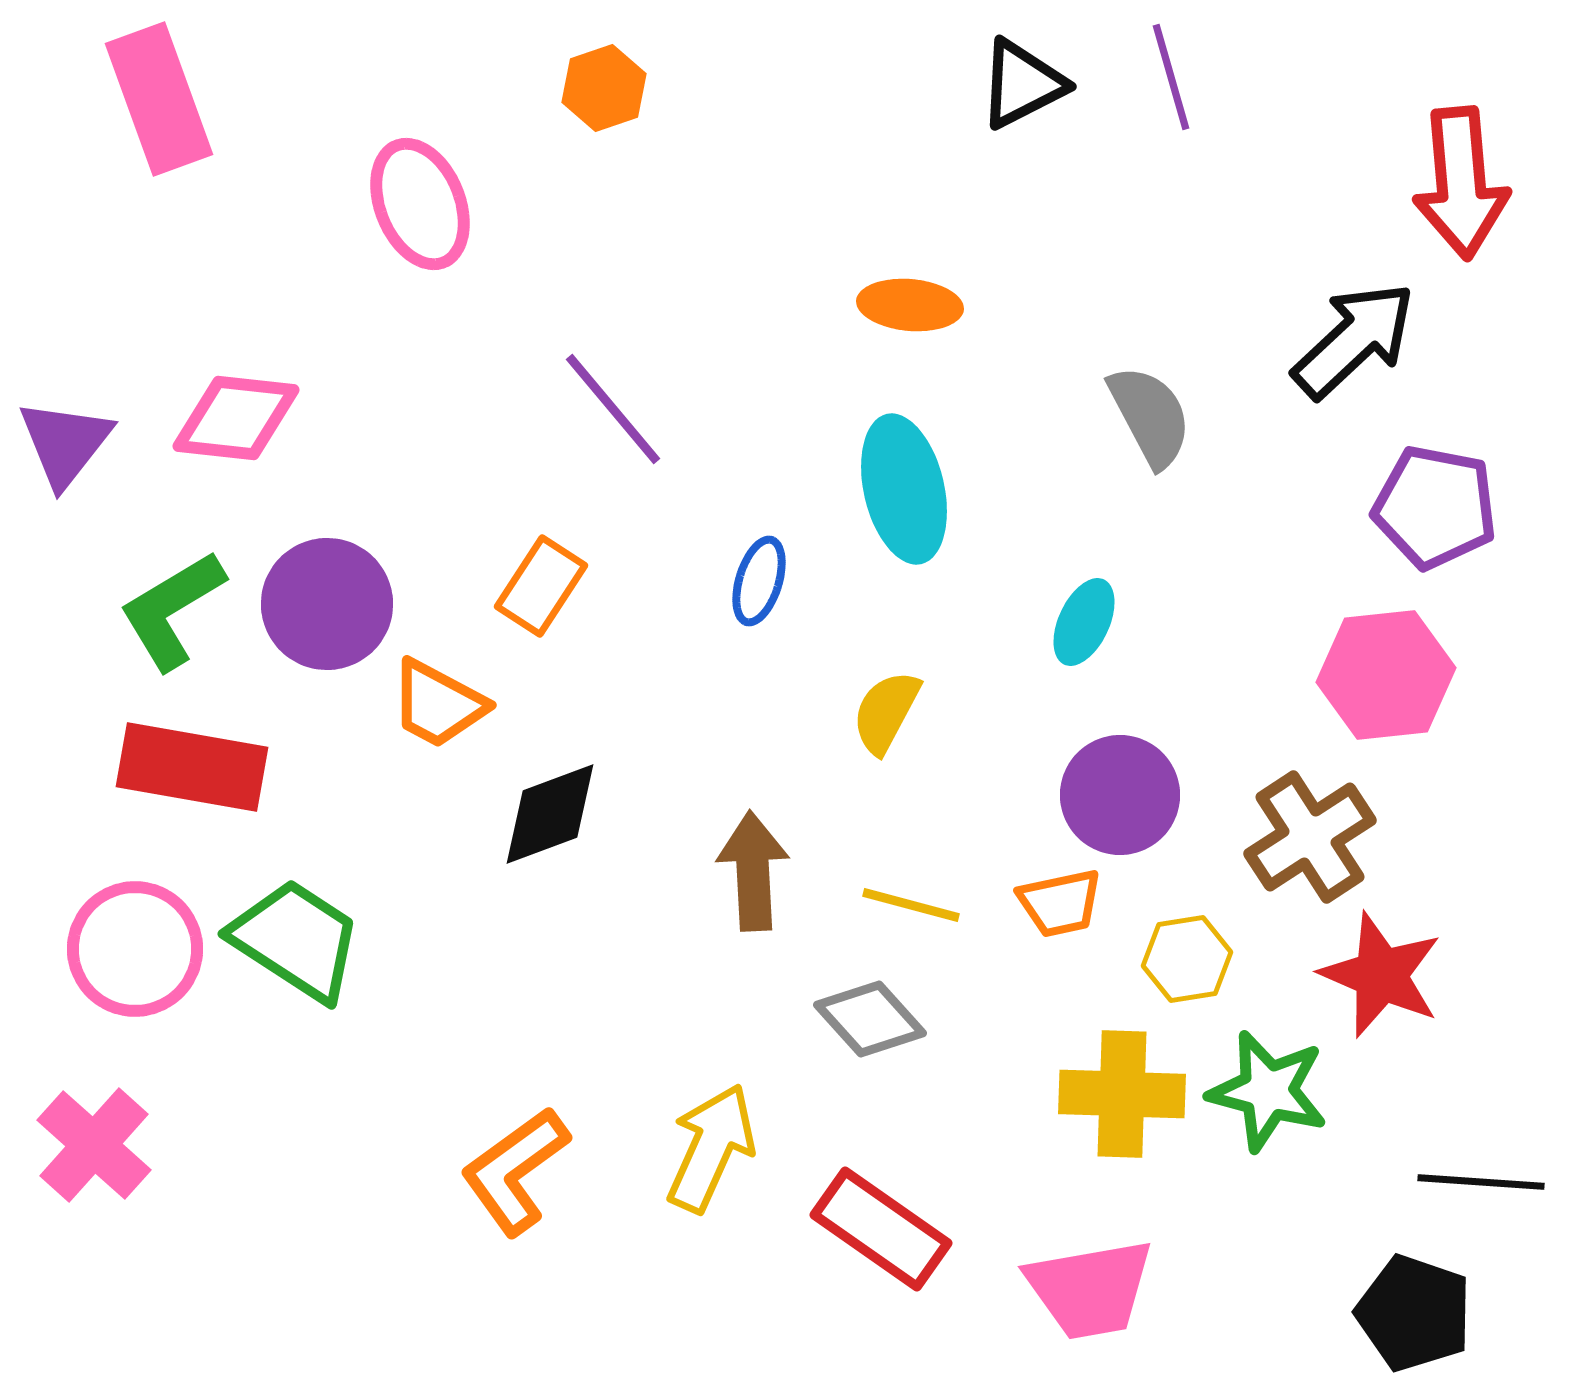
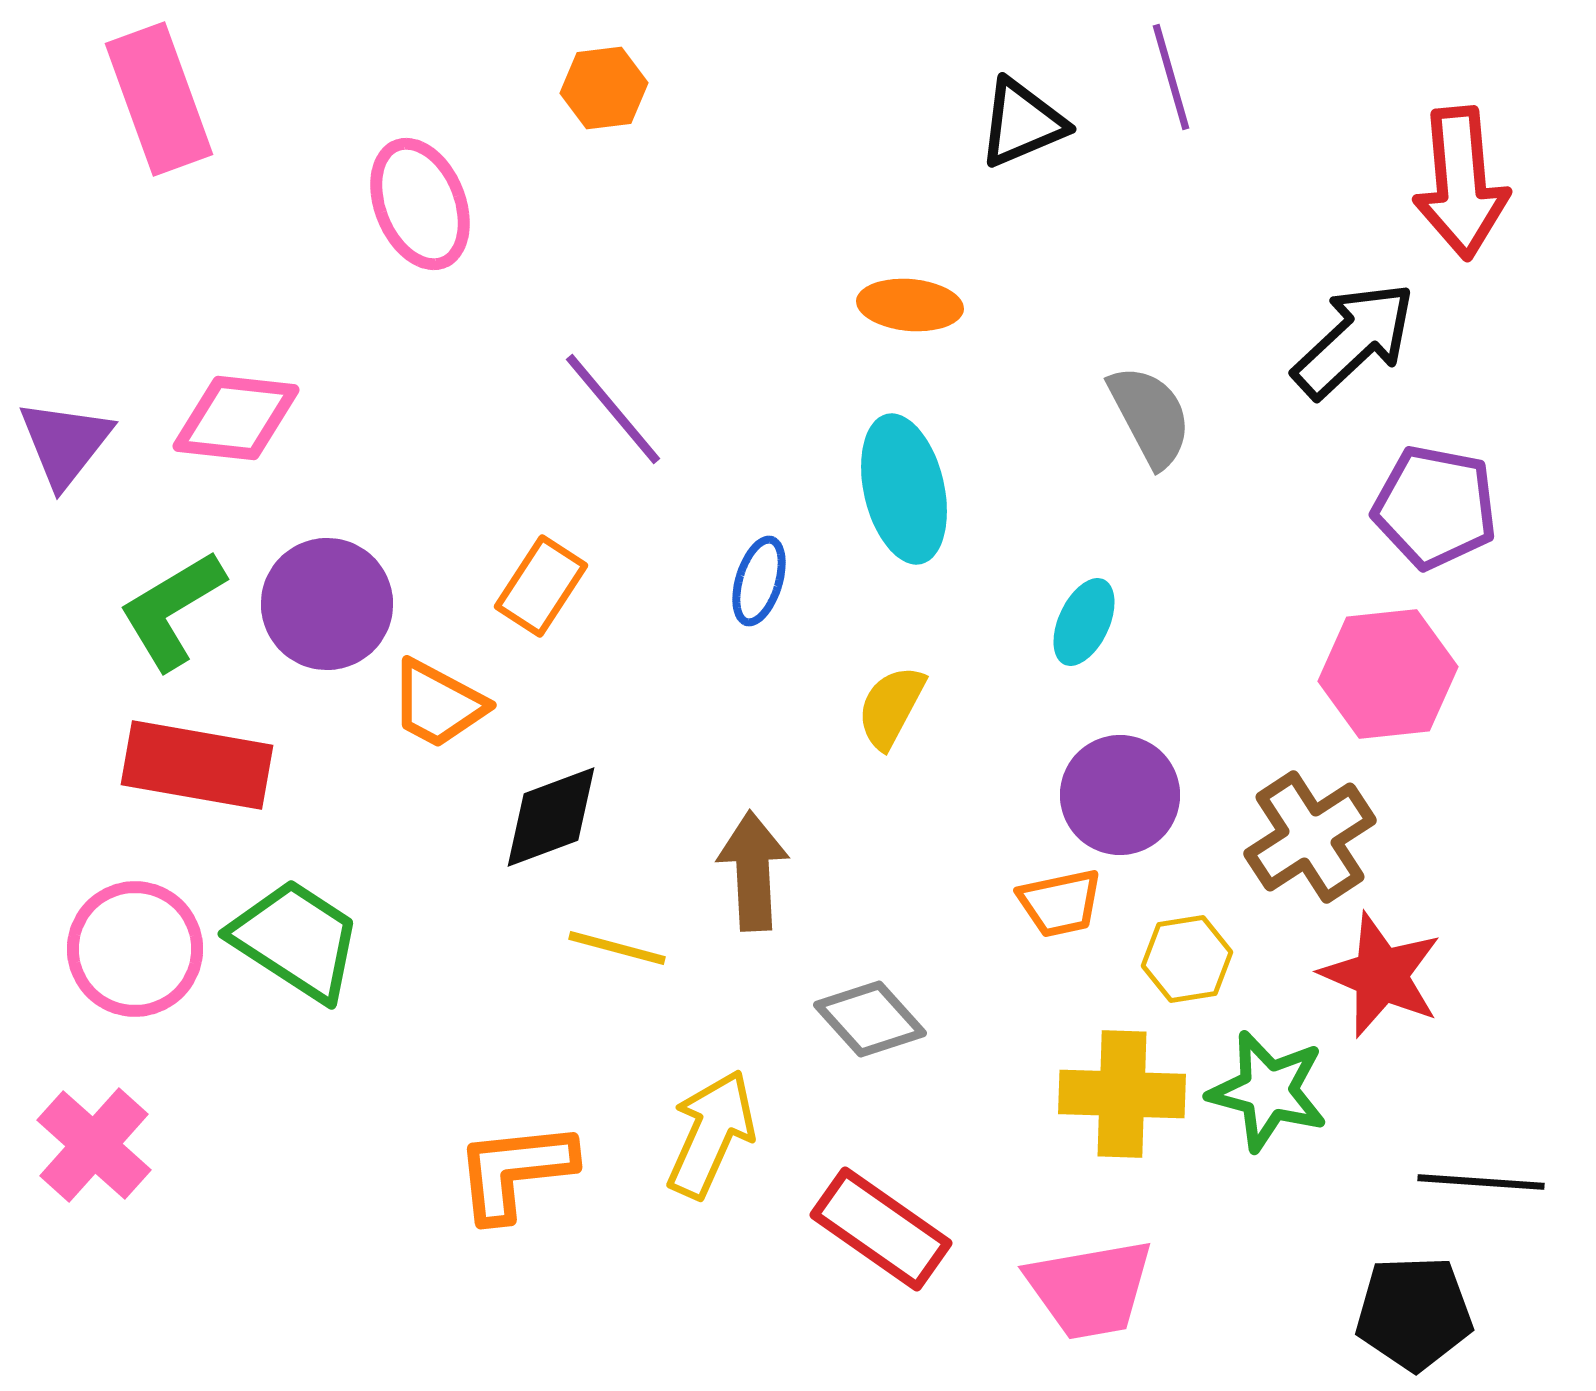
black triangle at (1022, 84): moved 39 px down; rotated 4 degrees clockwise
orange hexagon at (604, 88): rotated 12 degrees clockwise
pink hexagon at (1386, 675): moved 2 px right, 1 px up
yellow semicircle at (886, 712): moved 5 px right, 5 px up
red rectangle at (192, 767): moved 5 px right, 2 px up
black diamond at (550, 814): moved 1 px right, 3 px down
yellow line at (911, 905): moved 294 px left, 43 px down
yellow arrow at (711, 1148): moved 14 px up
orange L-shape at (515, 1171): rotated 30 degrees clockwise
black pentagon at (1414, 1313): rotated 21 degrees counterclockwise
